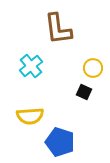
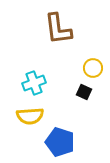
cyan cross: moved 3 px right, 17 px down; rotated 20 degrees clockwise
